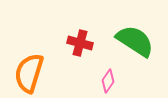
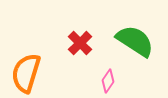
red cross: rotated 30 degrees clockwise
orange semicircle: moved 3 px left
